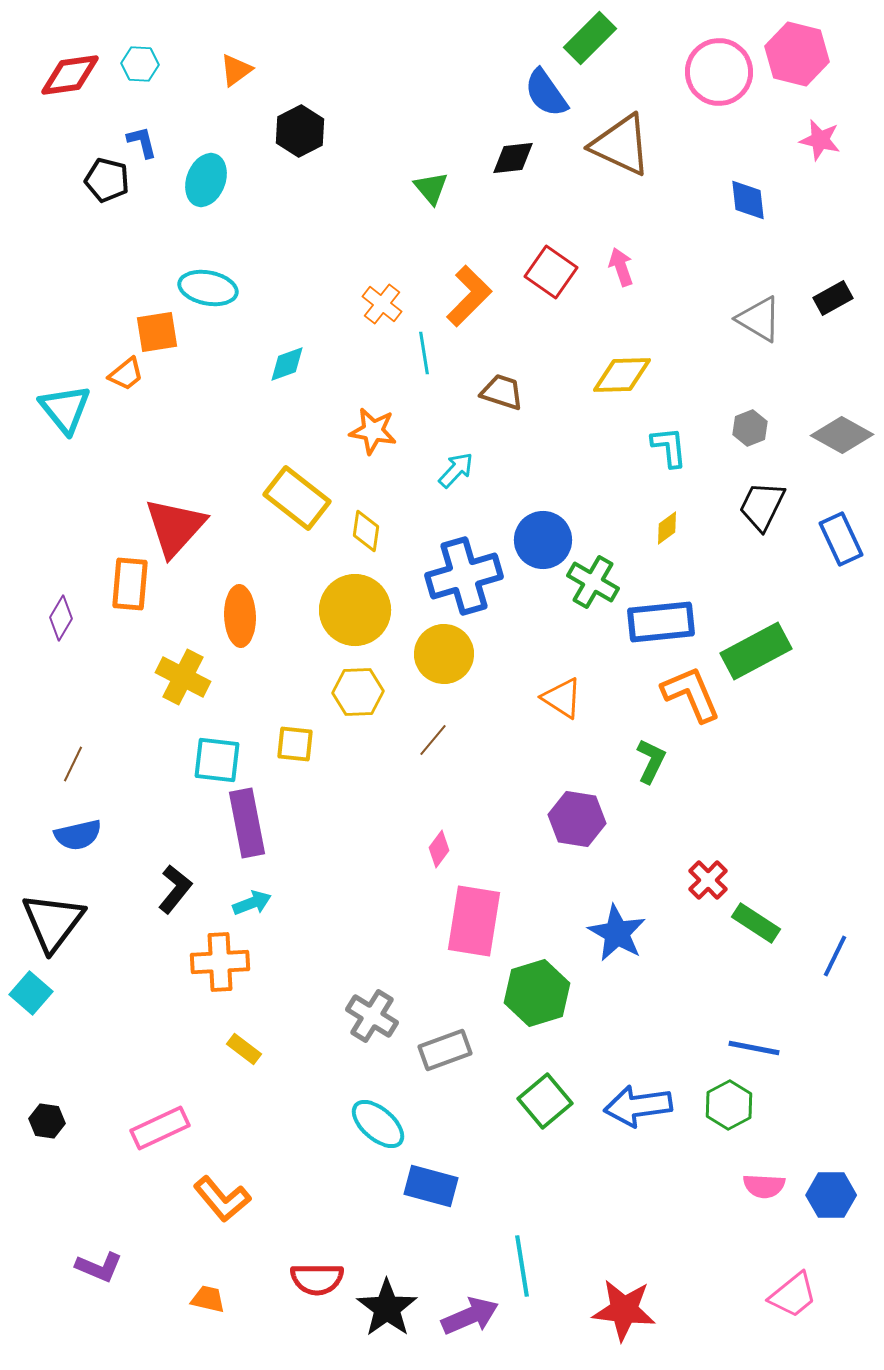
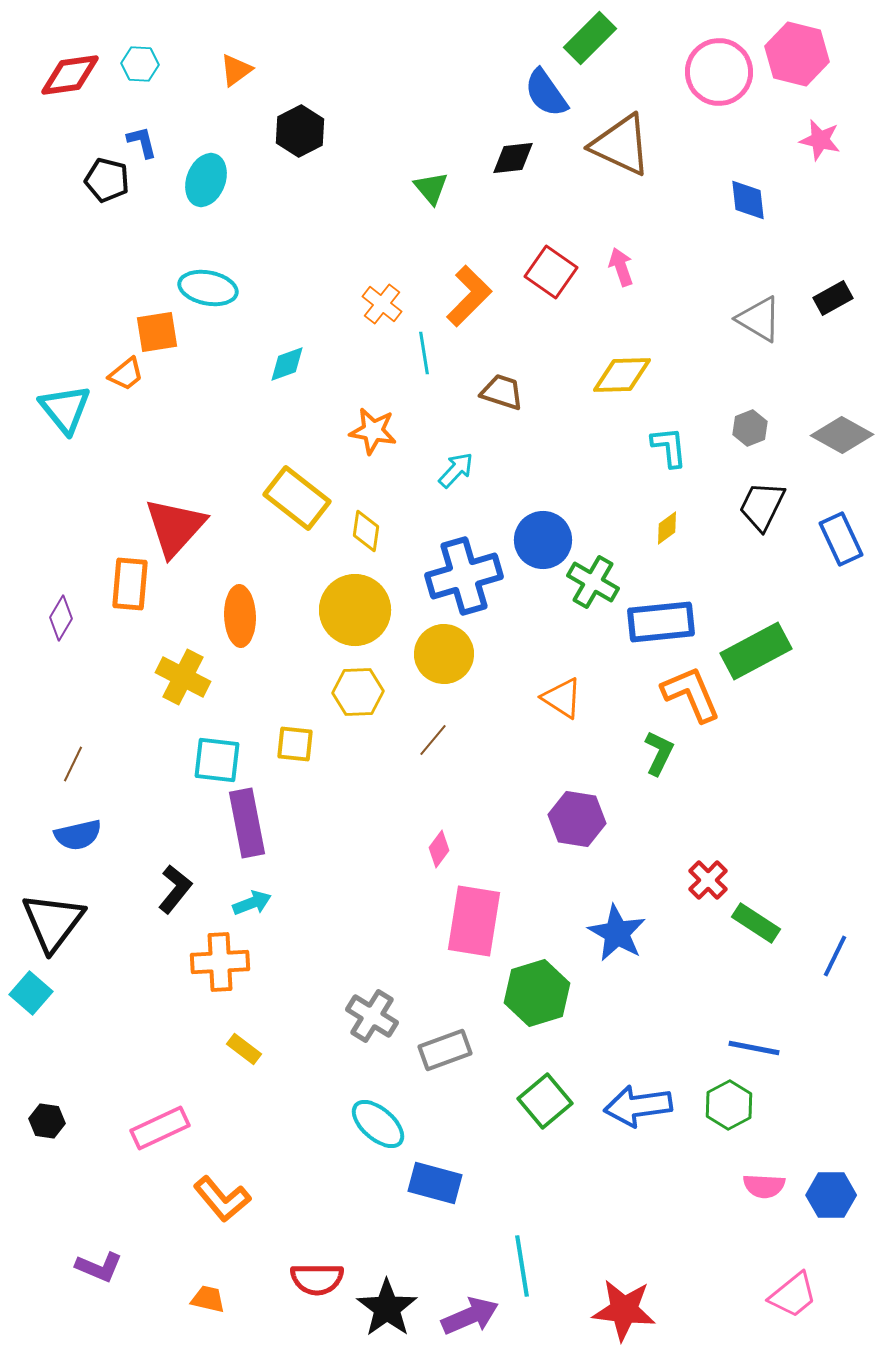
green L-shape at (651, 761): moved 8 px right, 8 px up
blue rectangle at (431, 1186): moved 4 px right, 3 px up
